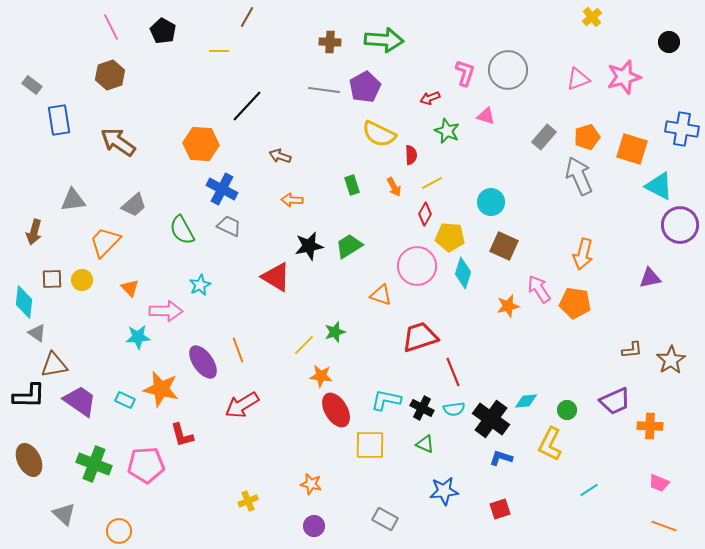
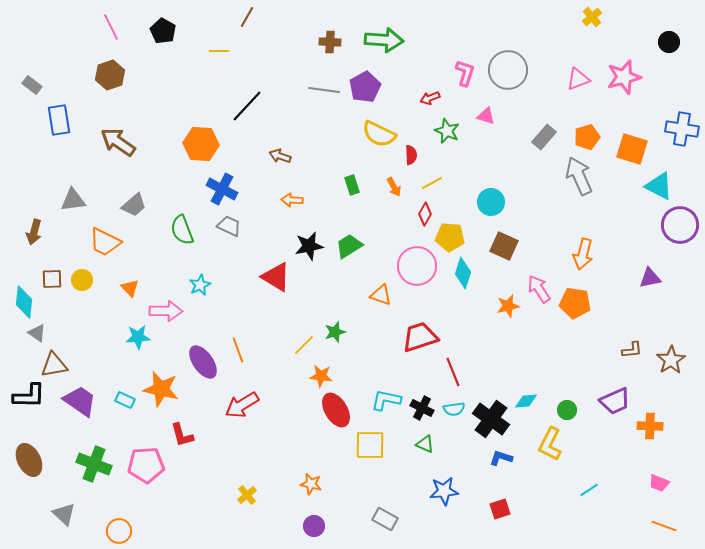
green semicircle at (182, 230): rotated 8 degrees clockwise
orange trapezoid at (105, 242): rotated 108 degrees counterclockwise
yellow cross at (248, 501): moved 1 px left, 6 px up; rotated 18 degrees counterclockwise
